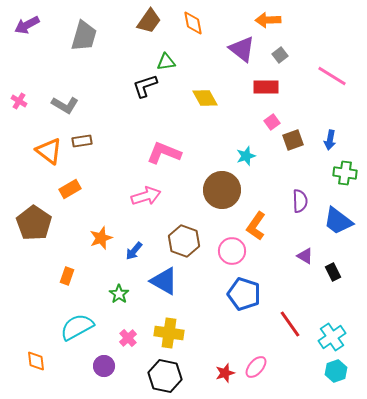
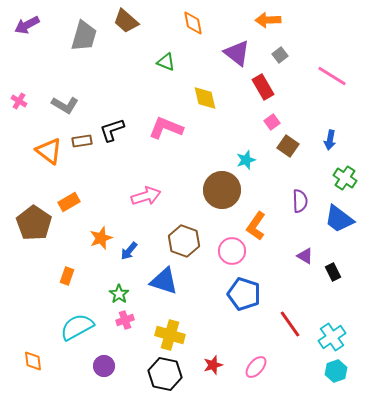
brown trapezoid at (149, 21): moved 23 px left; rotated 96 degrees clockwise
purple triangle at (242, 49): moved 5 px left, 4 px down
green triangle at (166, 62): rotated 30 degrees clockwise
black L-shape at (145, 86): moved 33 px left, 44 px down
red rectangle at (266, 87): moved 3 px left; rotated 60 degrees clockwise
yellow diamond at (205, 98): rotated 16 degrees clockwise
brown square at (293, 140): moved 5 px left, 6 px down; rotated 35 degrees counterclockwise
pink L-shape at (164, 153): moved 2 px right, 25 px up
cyan star at (246, 156): moved 4 px down
green cross at (345, 173): moved 5 px down; rotated 25 degrees clockwise
orange rectangle at (70, 189): moved 1 px left, 13 px down
blue trapezoid at (338, 221): moved 1 px right, 2 px up
blue arrow at (134, 251): moved 5 px left
blue triangle at (164, 281): rotated 12 degrees counterclockwise
yellow cross at (169, 333): moved 1 px right, 2 px down; rotated 8 degrees clockwise
pink cross at (128, 338): moved 3 px left, 18 px up; rotated 24 degrees clockwise
orange diamond at (36, 361): moved 3 px left
red star at (225, 373): moved 12 px left, 8 px up
black hexagon at (165, 376): moved 2 px up
